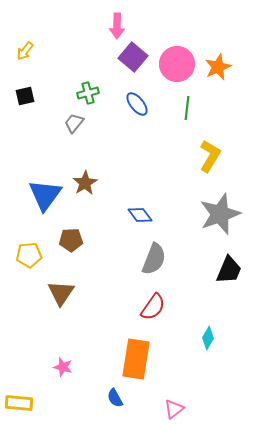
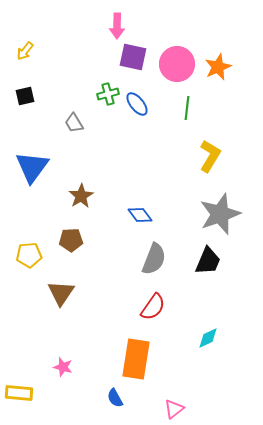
purple square: rotated 28 degrees counterclockwise
green cross: moved 20 px right, 1 px down
gray trapezoid: rotated 70 degrees counterclockwise
brown star: moved 4 px left, 13 px down
blue triangle: moved 13 px left, 28 px up
black trapezoid: moved 21 px left, 9 px up
cyan diamond: rotated 35 degrees clockwise
yellow rectangle: moved 10 px up
